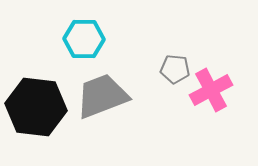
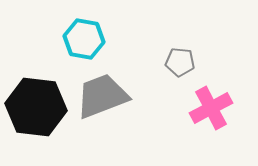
cyan hexagon: rotated 9 degrees clockwise
gray pentagon: moved 5 px right, 7 px up
pink cross: moved 18 px down
